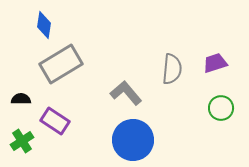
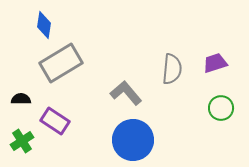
gray rectangle: moved 1 px up
